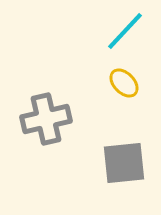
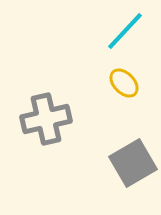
gray square: moved 9 px right; rotated 24 degrees counterclockwise
